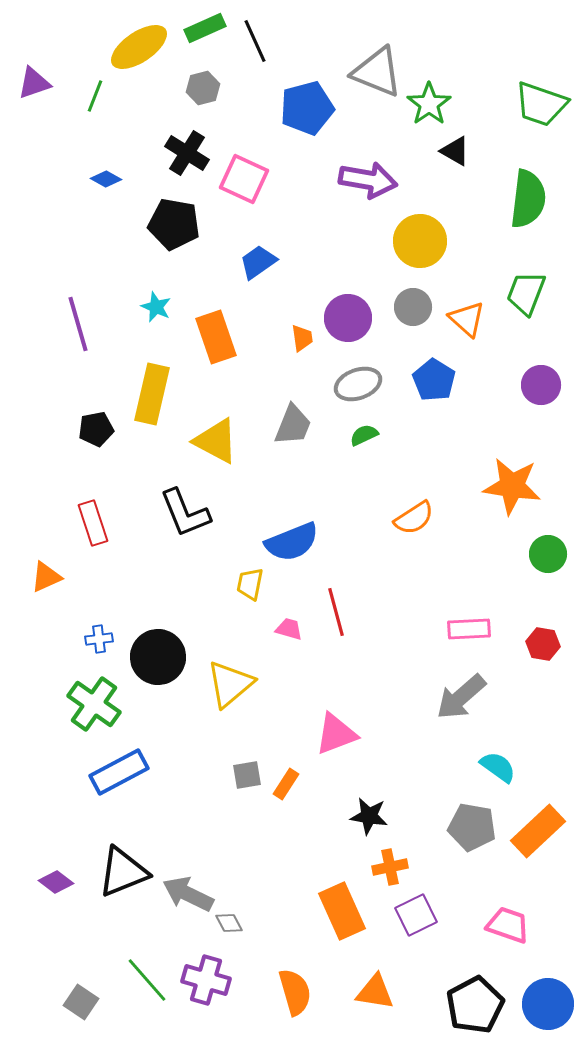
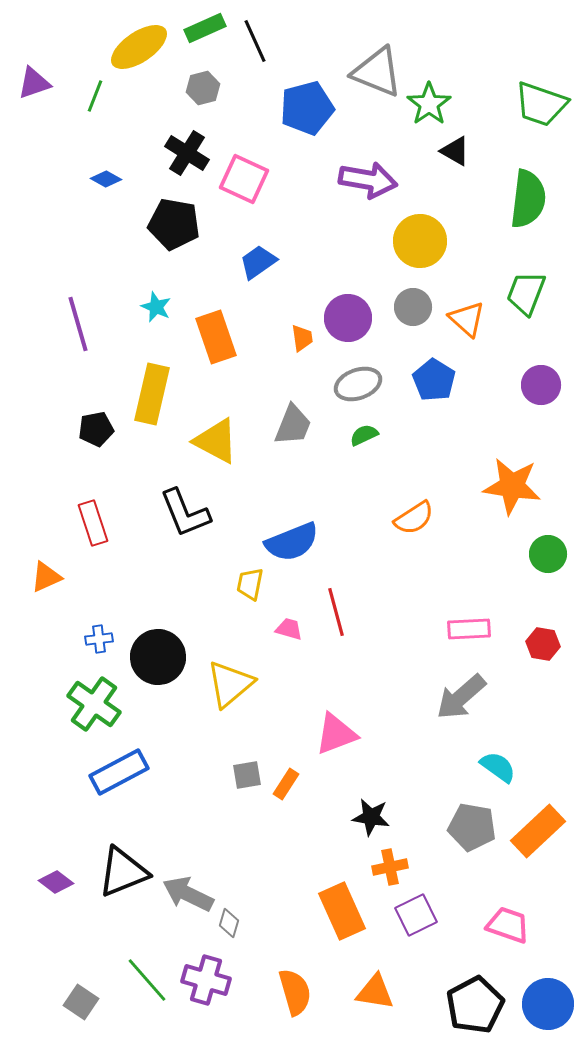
black star at (369, 816): moved 2 px right, 1 px down
gray diamond at (229, 923): rotated 44 degrees clockwise
